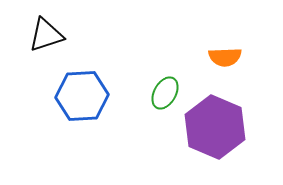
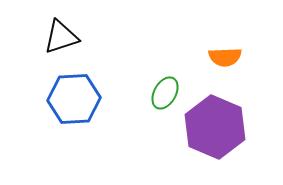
black triangle: moved 15 px right, 2 px down
blue hexagon: moved 8 px left, 3 px down
